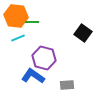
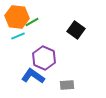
orange hexagon: moved 1 px right, 1 px down
green line: rotated 32 degrees counterclockwise
black square: moved 7 px left, 3 px up
cyan line: moved 2 px up
purple hexagon: rotated 10 degrees clockwise
